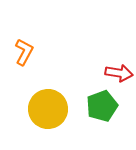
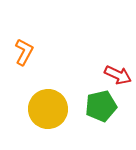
red arrow: moved 1 px left, 2 px down; rotated 16 degrees clockwise
green pentagon: moved 1 px left; rotated 8 degrees clockwise
